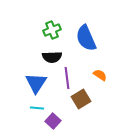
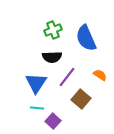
green cross: moved 1 px right
purple line: moved 1 px up; rotated 45 degrees clockwise
brown square: rotated 18 degrees counterclockwise
